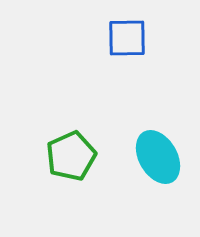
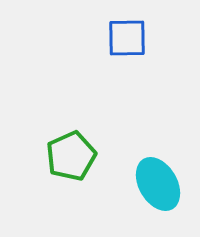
cyan ellipse: moved 27 px down
